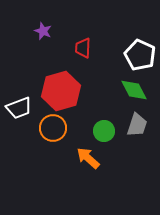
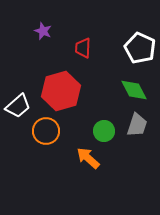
white pentagon: moved 7 px up
white trapezoid: moved 1 px left, 2 px up; rotated 20 degrees counterclockwise
orange circle: moved 7 px left, 3 px down
